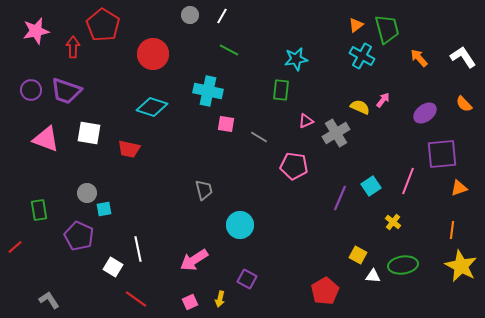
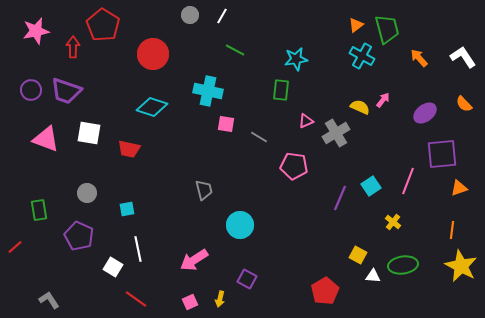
green line at (229, 50): moved 6 px right
cyan square at (104, 209): moved 23 px right
